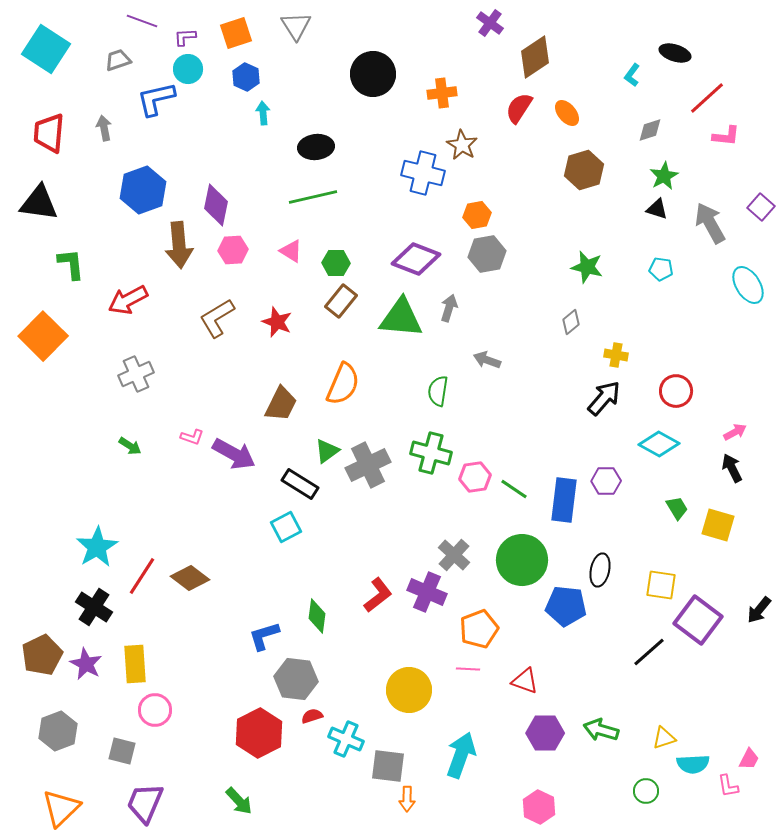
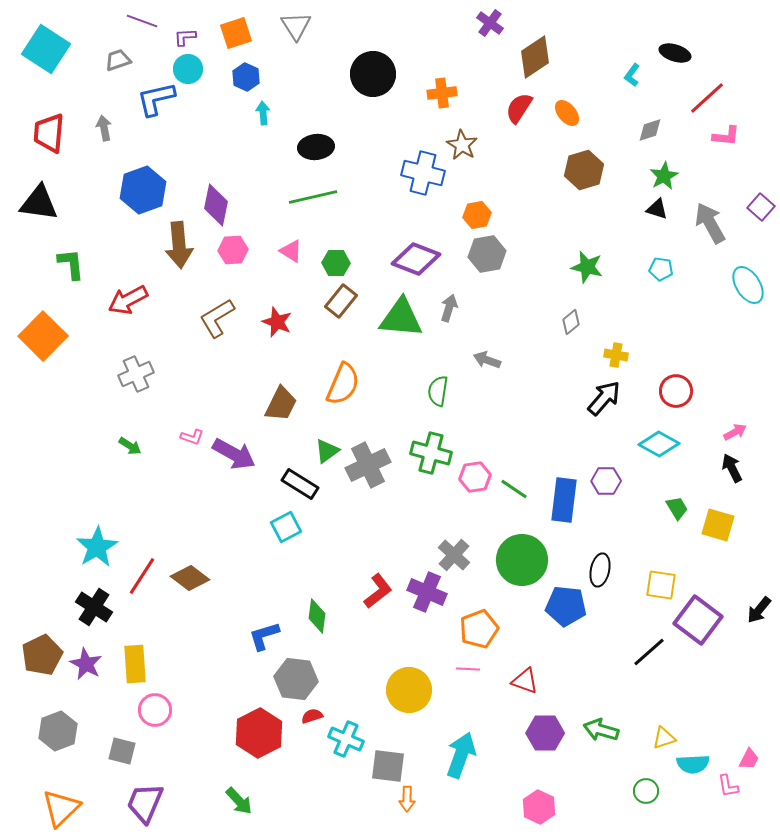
red L-shape at (378, 595): moved 4 px up
